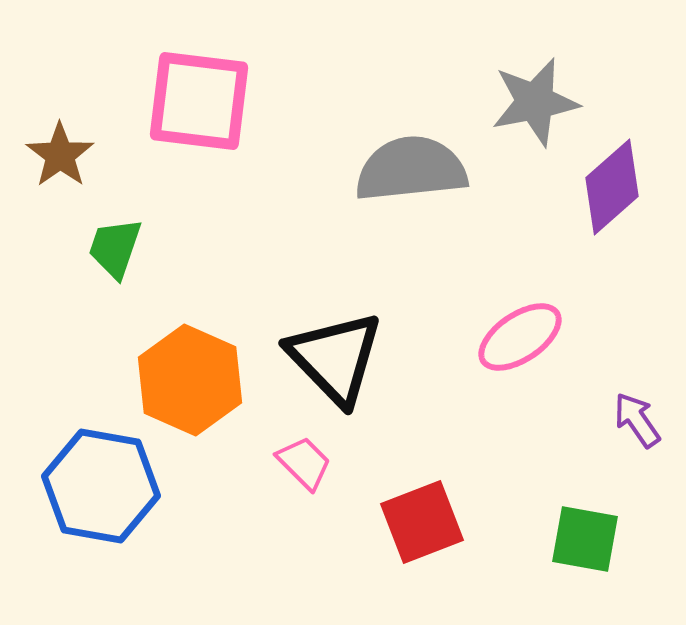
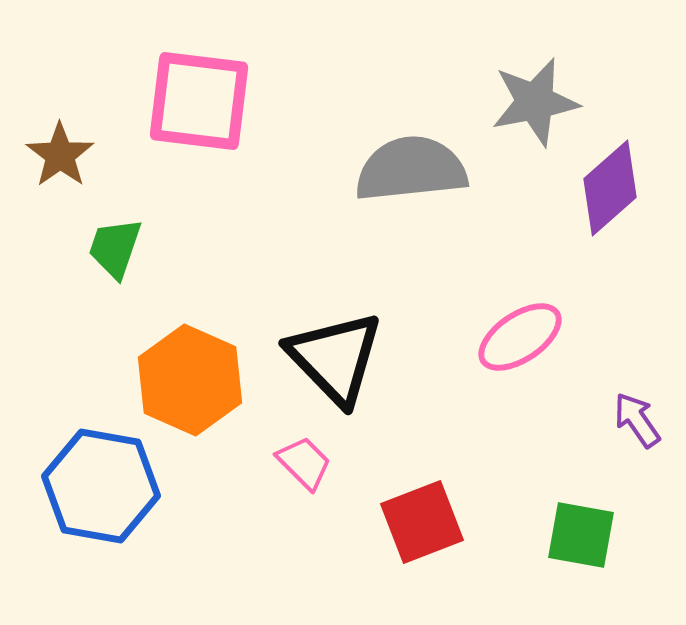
purple diamond: moved 2 px left, 1 px down
green square: moved 4 px left, 4 px up
